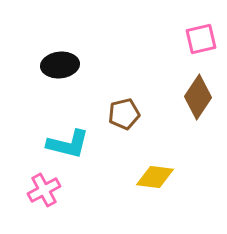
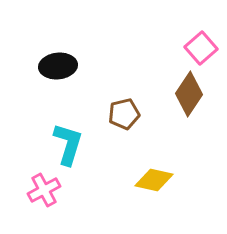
pink square: moved 9 px down; rotated 28 degrees counterclockwise
black ellipse: moved 2 px left, 1 px down
brown diamond: moved 9 px left, 3 px up
cyan L-shape: rotated 87 degrees counterclockwise
yellow diamond: moved 1 px left, 3 px down; rotated 6 degrees clockwise
